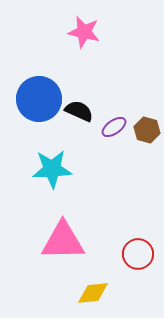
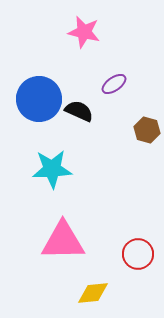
purple ellipse: moved 43 px up
